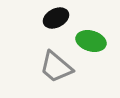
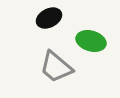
black ellipse: moved 7 px left
